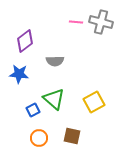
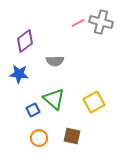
pink line: moved 2 px right, 1 px down; rotated 32 degrees counterclockwise
